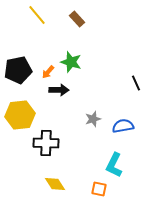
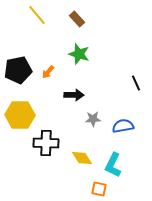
green star: moved 8 px right, 8 px up
black arrow: moved 15 px right, 5 px down
yellow hexagon: rotated 8 degrees clockwise
gray star: rotated 14 degrees clockwise
cyan L-shape: moved 1 px left
yellow diamond: moved 27 px right, 26 px up
